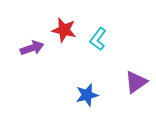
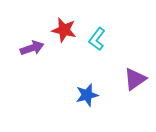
cyan L-shape: moved 1 px left
purple triangle: moved 1 px left, 3 px up
